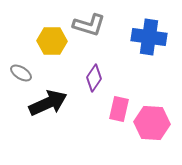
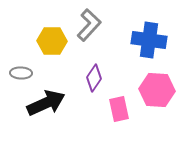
gray L-shape: rotated 64 degrees counterclockwise
blue cross: moved 3 px down
gray ellipse: rotated 30 degrees counterclockwise
black arrow: moved 2 px left
pink rectangle: rotated 25 degrees counterclockwise
pink hexagon: moved 5 px right, 33 px up
